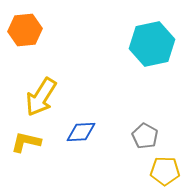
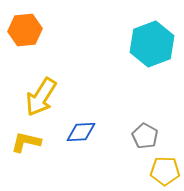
cyan hexagon: rotated 9 degrees counterclockwise
